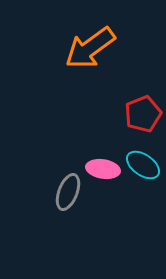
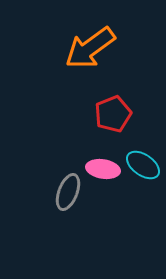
red pentagon: moved 30 px left
